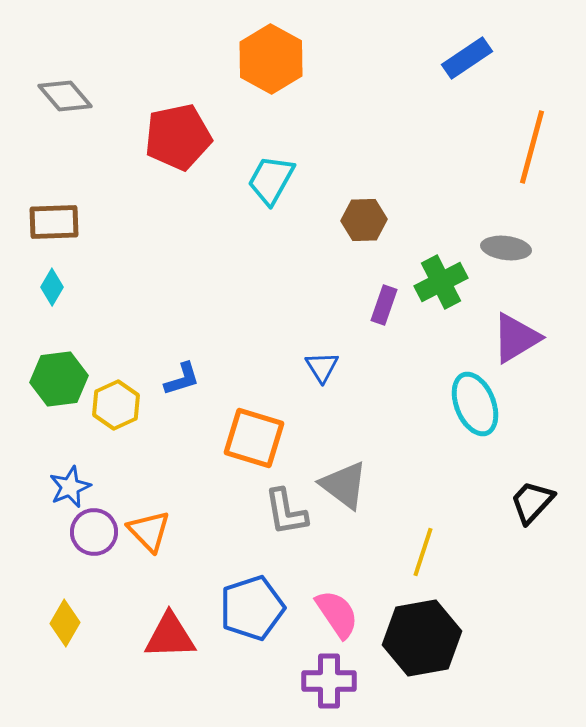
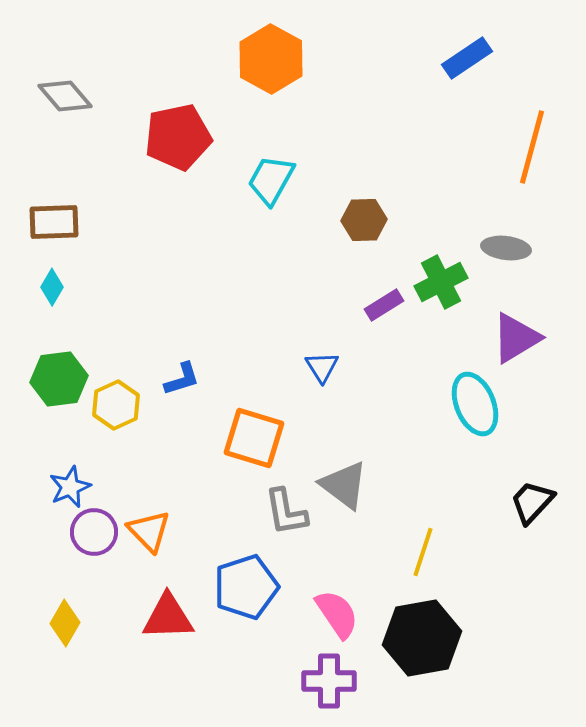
purple rectangle: rotated 39 degrees clockwise
blue pentagon: moved 6 px left, 21 px up
red triangle: moved 2 px left, 19 px up
